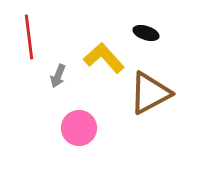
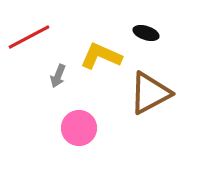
red line: rotated 69 degrees clockwise
yellow L-shape: moved 3 px left, 2 px up; rotated 24 degrees counterclockwise
